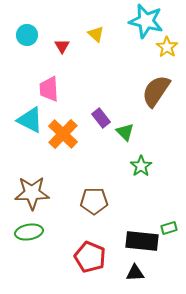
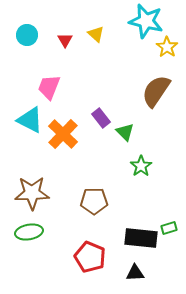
red triangle: moved 3 px right, 6 px up
pink trapezoid: moved 2 px up; rotated 24 degrees clockwise
black rectangle: moved 1 px left, 3 px up
